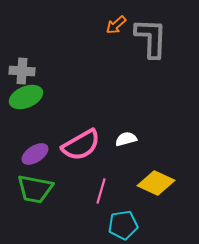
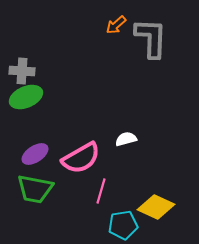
pink semicircle: moved 13 px down
yellow diamond: moved 24 px down
